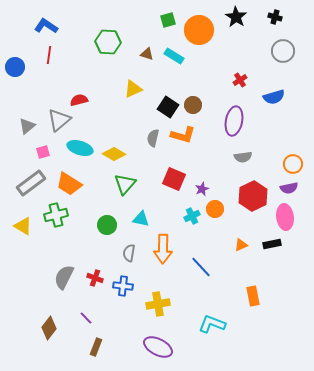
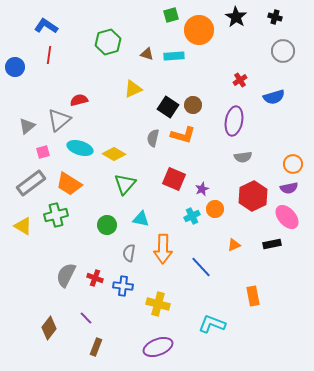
green square at (168, 20): moved 3 px right, 5 px up
green hexagon at (108, 42): rotated 20 degrees counterclockwise
cyan rectangle at (174, 56): rotated 36 degrees counterclockwise
pink ellipse at (285, 217): moved 2 px right; rotated 35 degrees counterclockwise
orange triangle at (241, 245): moved 7 px left
gray semicircle at (64, 277): moved 2 px right, 2 px up
yellow cross at (158, 304): rotated 25 degrees clockwise
purple ellipse at (158, 347): rotated 48 degrees counterclockwise
